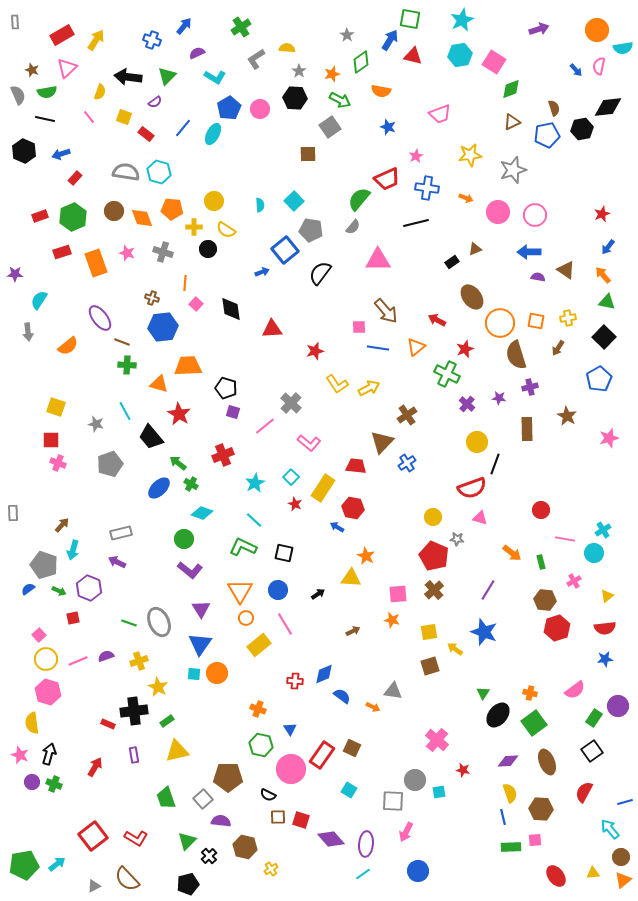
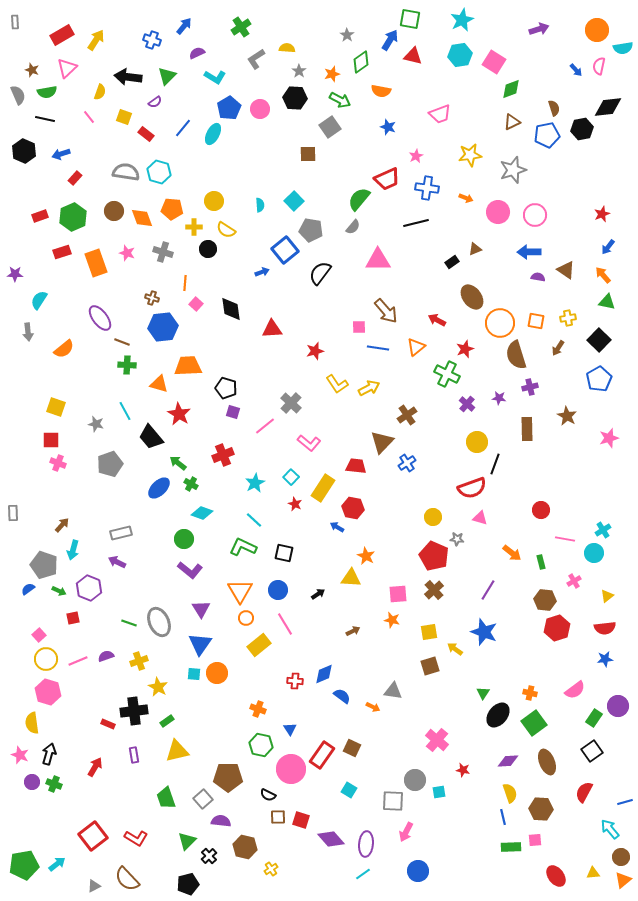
black square at (604, 337): moved 5 px left, 3 px down
orange semicircle at (68, 346): moved 4 px left, 3 px down
